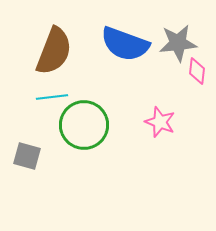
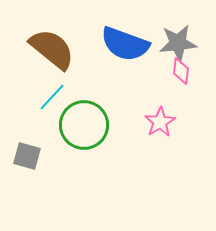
brown semicircle: moved 2 px left, 2 px up; rotated 72 degrees counterclockwise
pink diamond: moved 16 px left
cyan line: rotated 40 degrees counterclockwise
pink star: rotated 20 degrees clockwise
